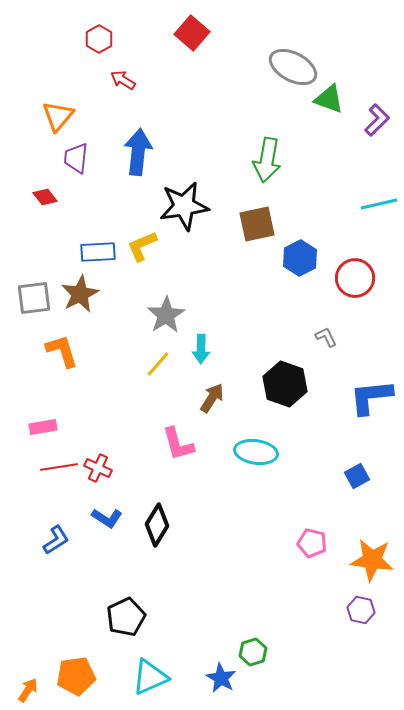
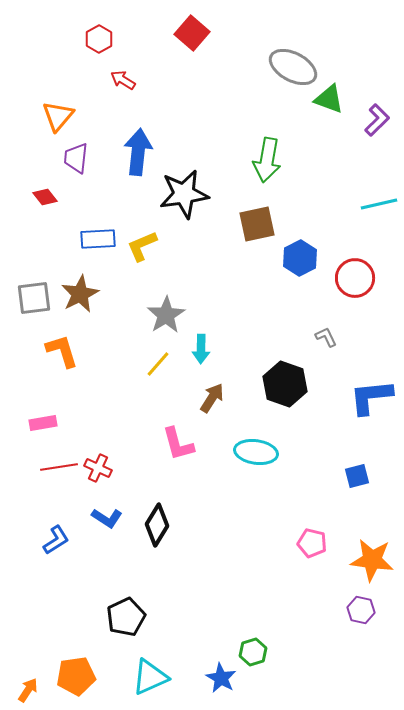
black star at (184, 206): moved 12 px up
blue rectangle at (98, 252): moved 13 px up
pink rectangle at (43, 427): moved 4 px up
blue square at (357, 476): rotated 15 degrees clockwise
